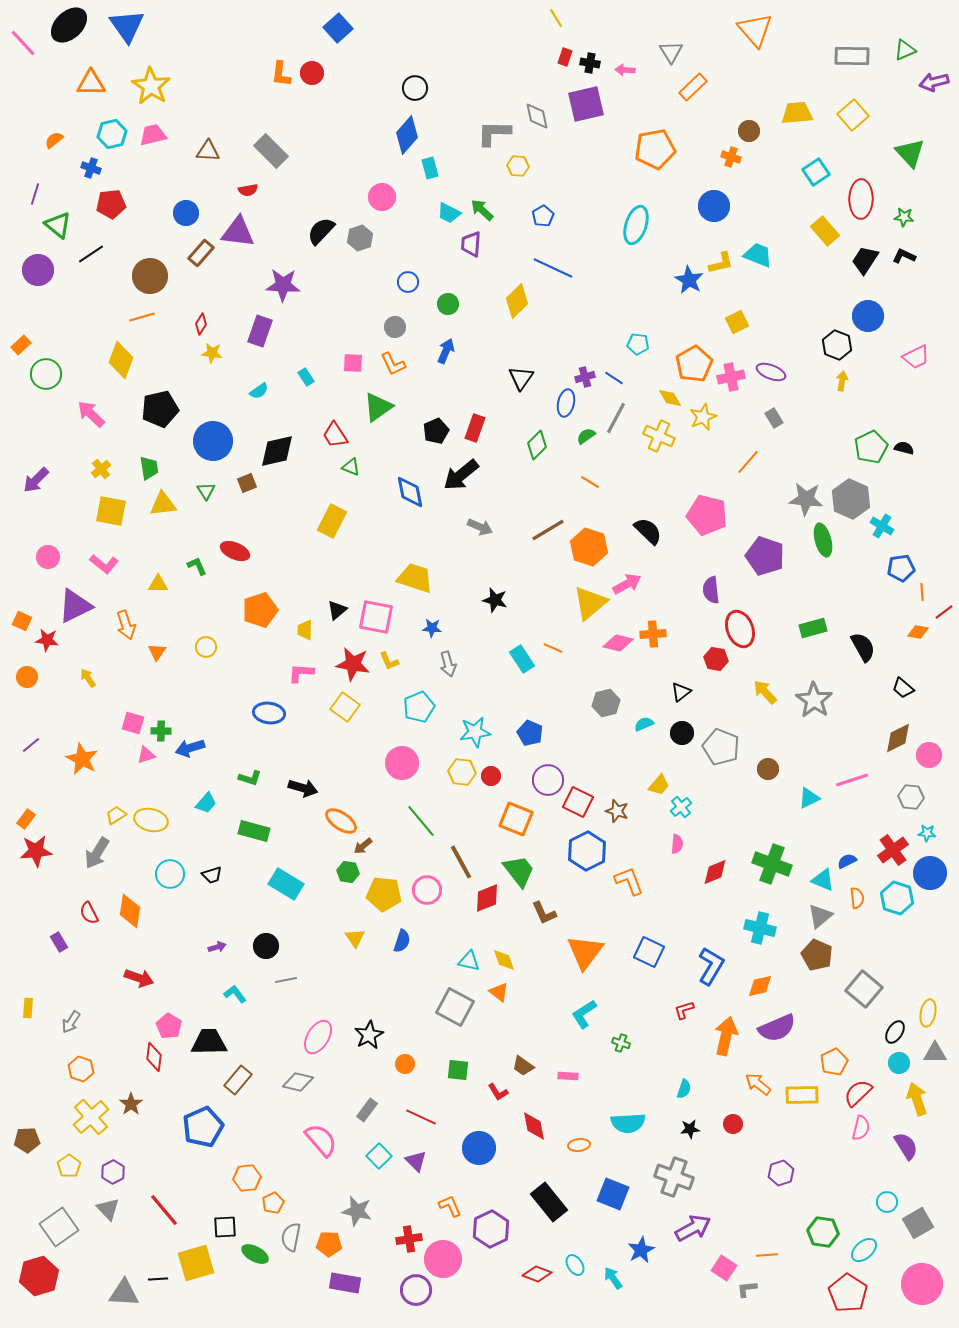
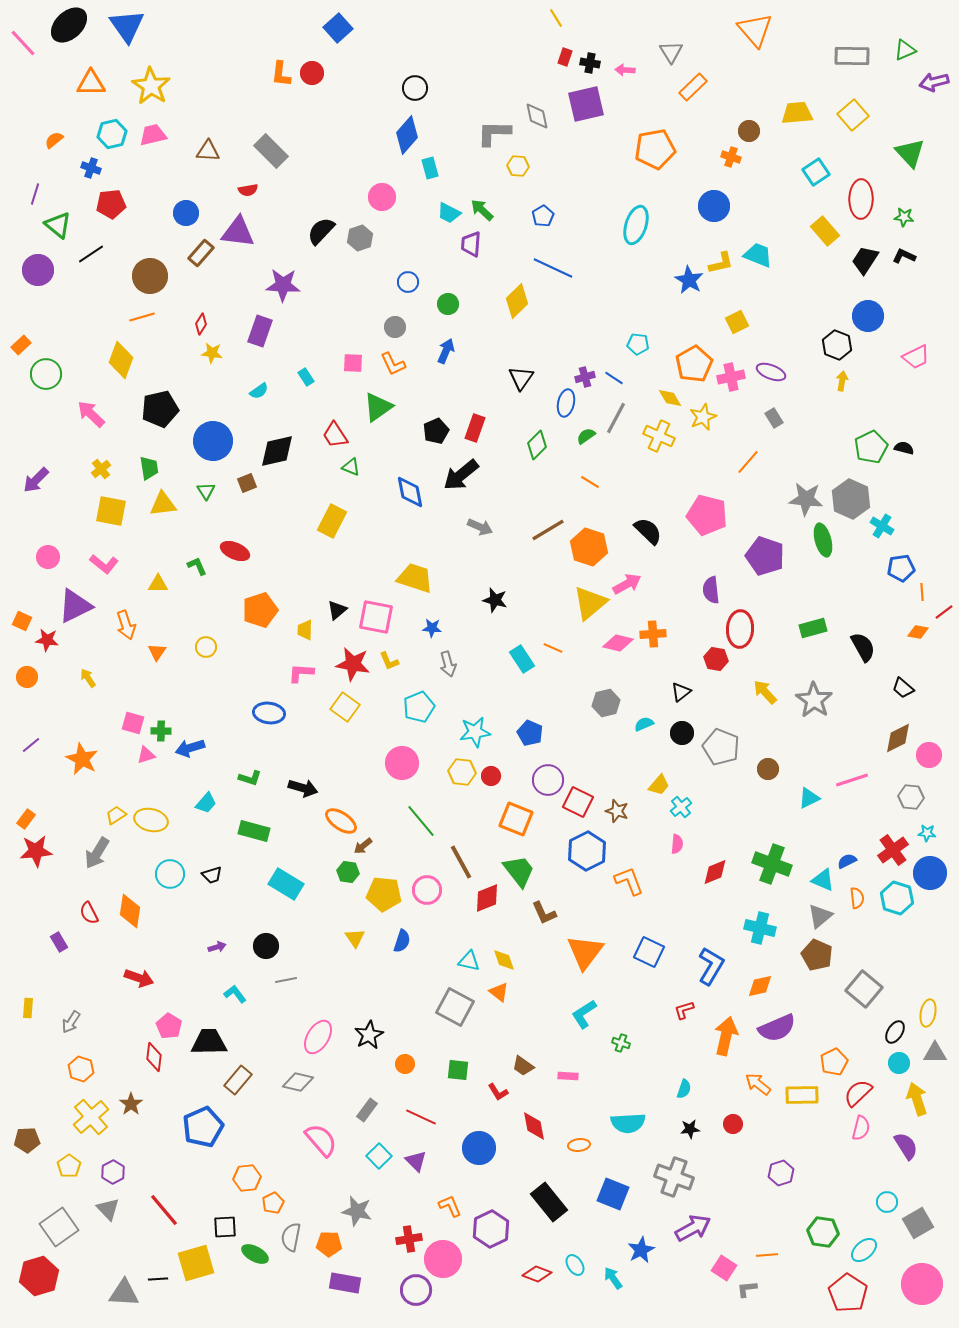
red ellipse at (740, 629): rotated 24 degrees clockwise
